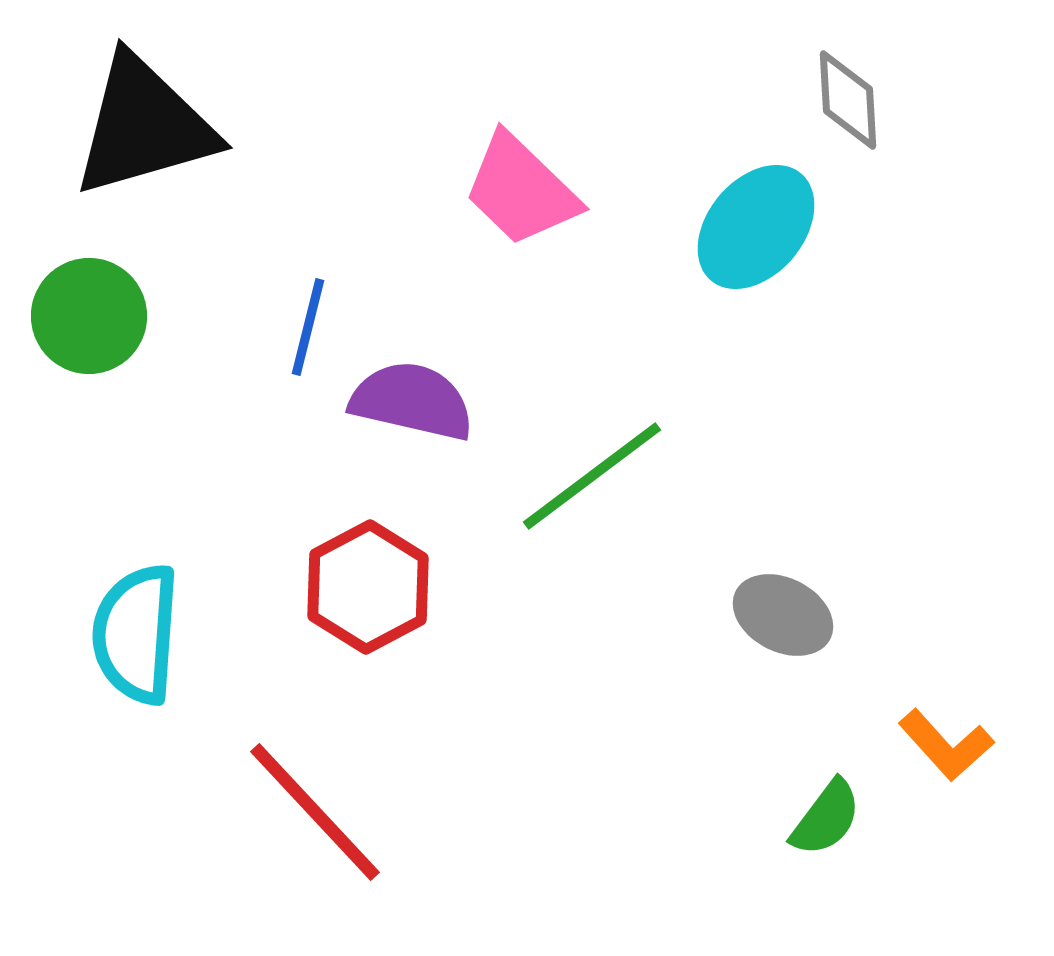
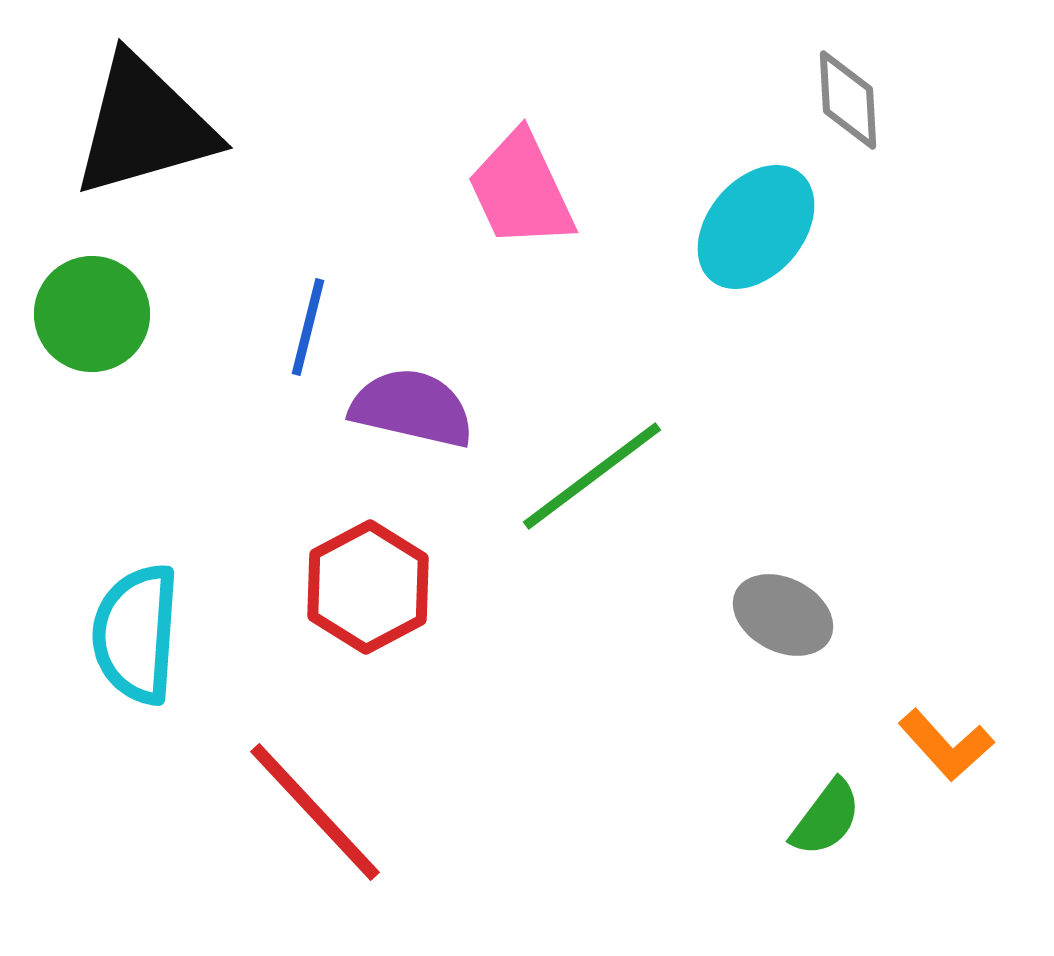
pink trapezoid: rotated 21 degrees clockwise
green circle: moved 3 px right, 2 px up
purple semicircle: moved 7 px down
